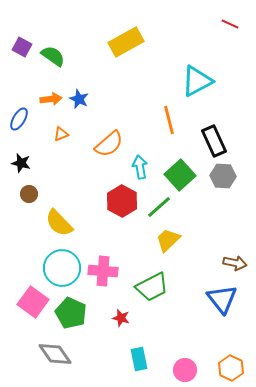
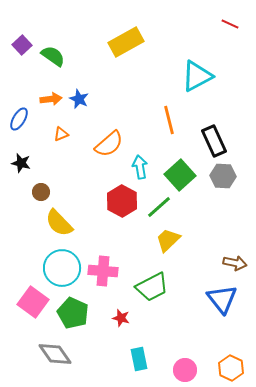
purple square: moved 2 px up; rotated 18 degrees clockwise
cyan triangle: moved 5 px up
brown circle: moved 12 px right, 2 px up
green pentagon: moved 2 px right
